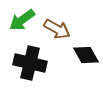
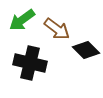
brown arrow: rotated 8 degrees clockwise
black diamond: moved 5 px up; rotated 16 degrees counterclockwise
